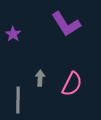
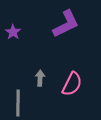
purple L-shape: rotated 84 degrees counterclockwise
purple star: moved 2 px up
gray line: moved 3 px down
